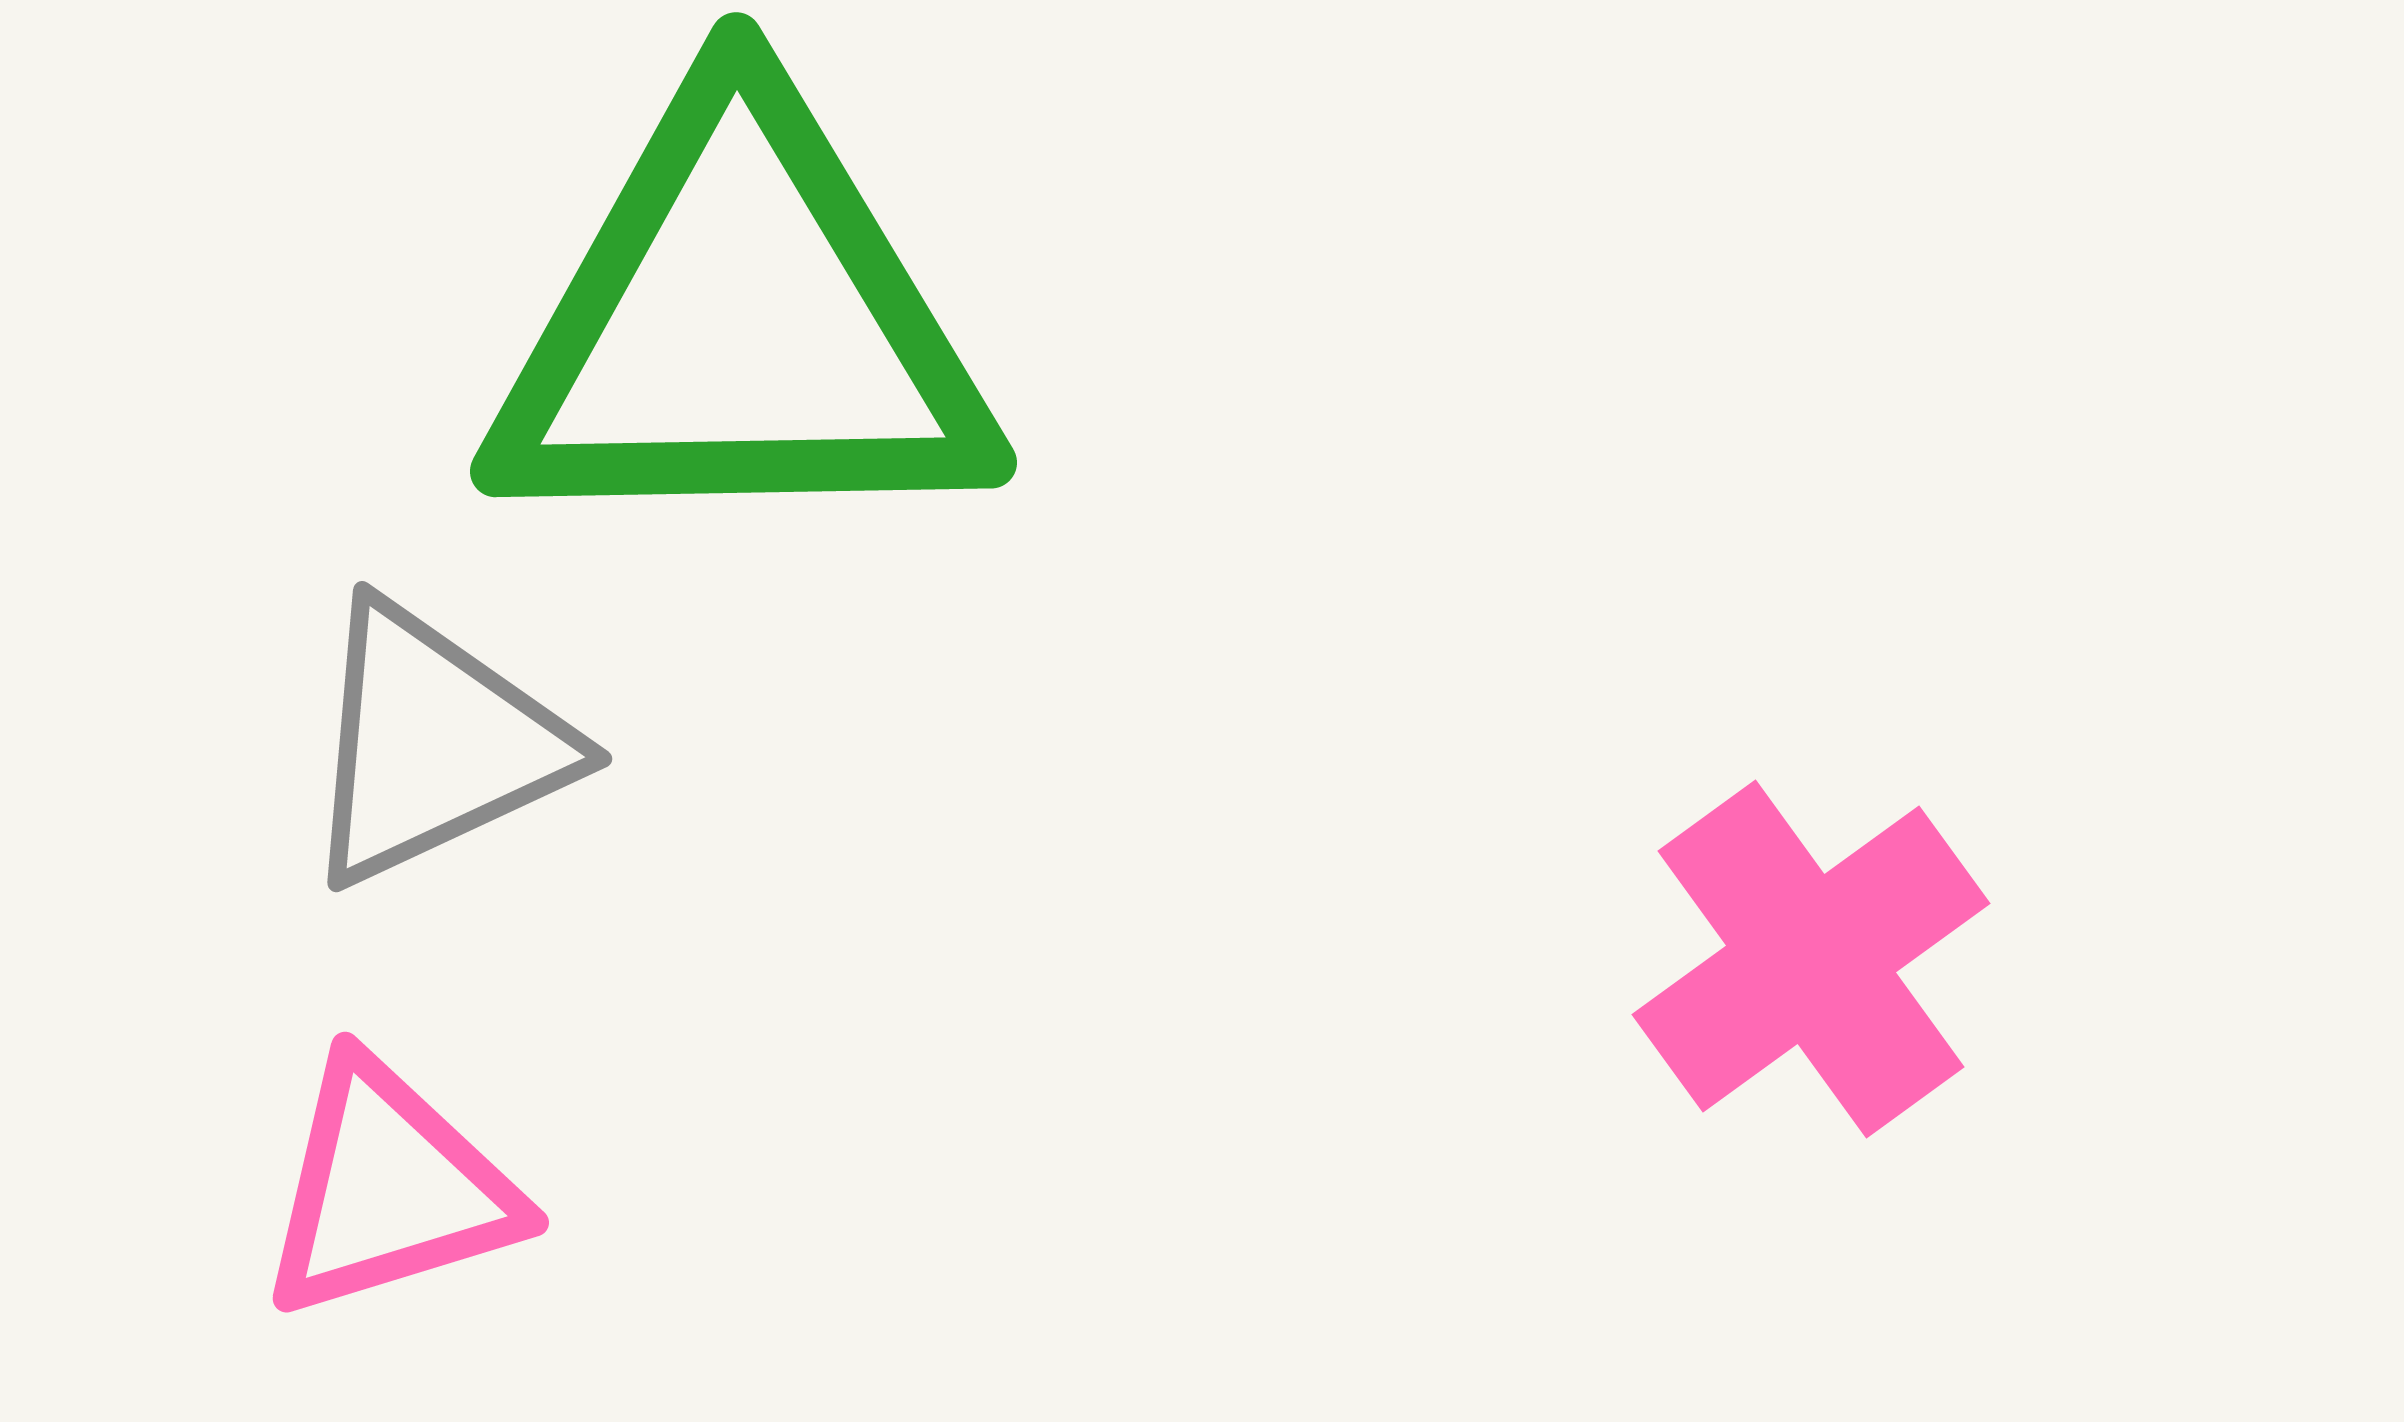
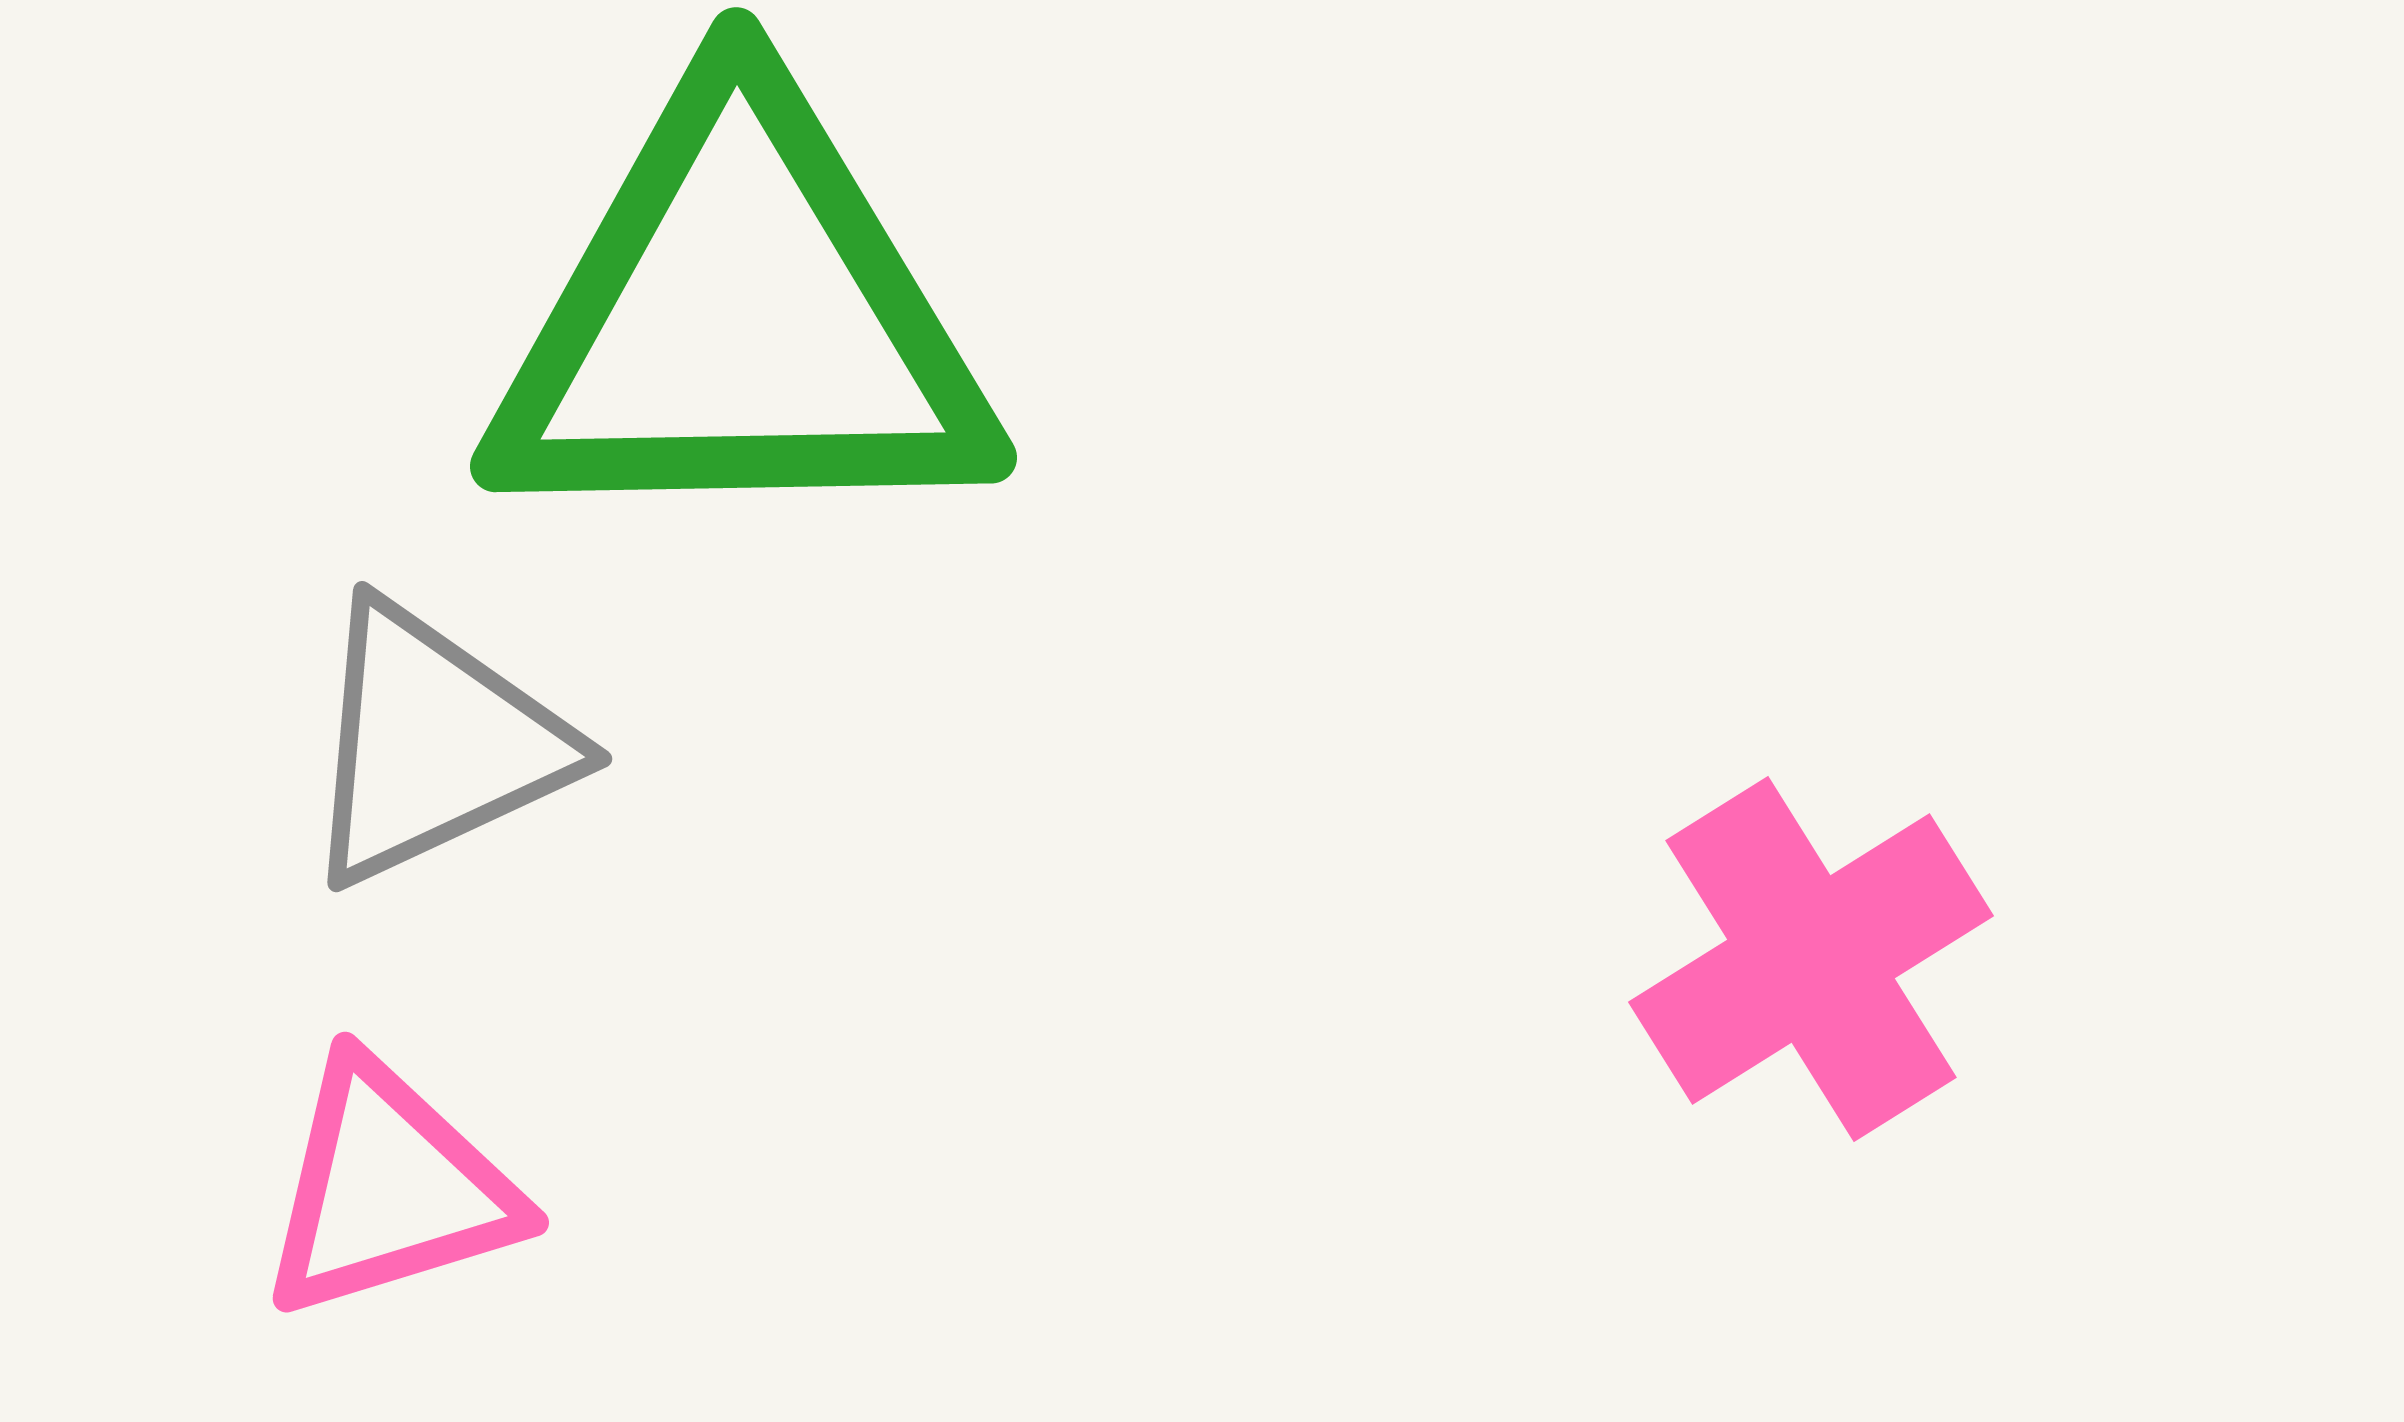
green triangle: moved 5 px up
pink cross: rotated 4 degrees clockwise
